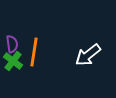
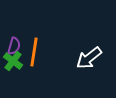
purple semicircle: moved 2 px right, 2 px down; rotated 24 degrees clockwise
white arrow: moved 1 px right, 3 px down
